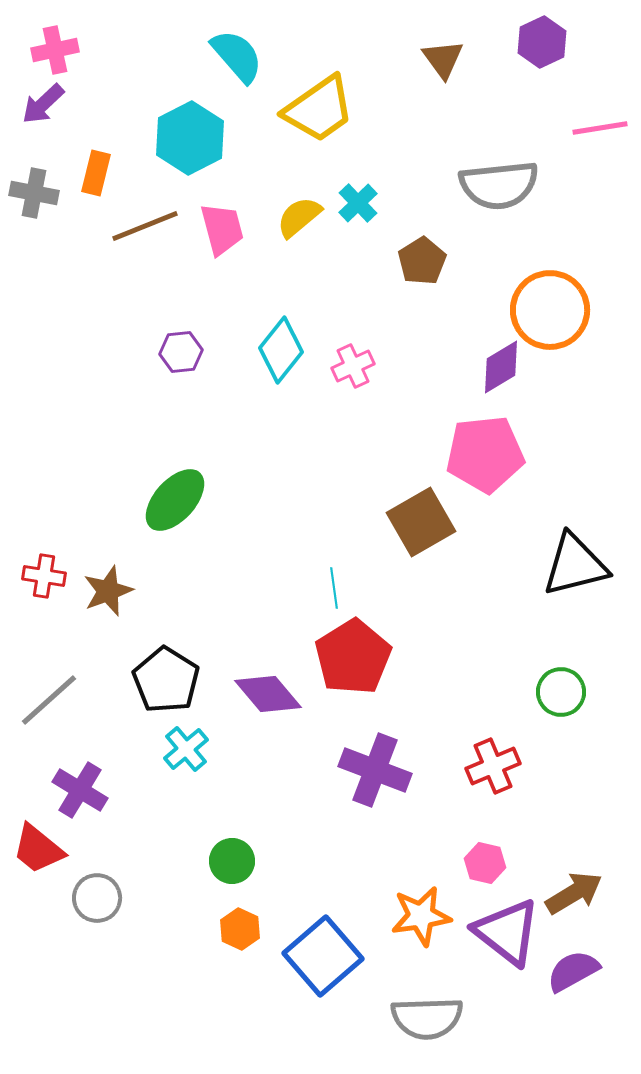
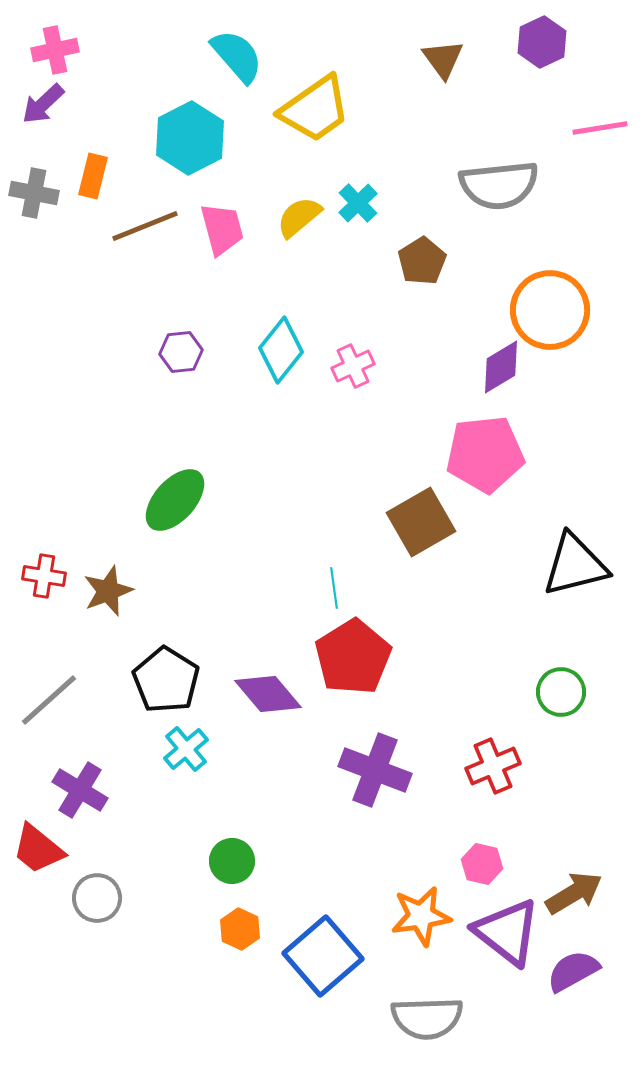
yellow trapezoid at (319, 109): moved 4 px left
orange rectangle at (96, 173): moved 3 px left, 3 px down
pink hexagon at (485, 863): moved 3 px left, 1 px down
